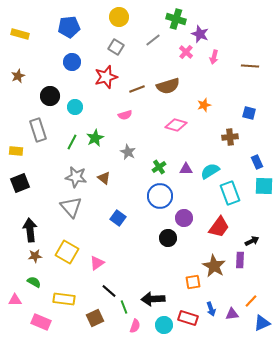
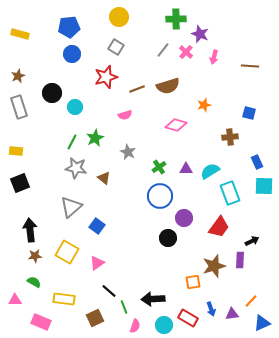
green cross at (176, 19): rotated 18 degrees counterclockwise
gray line at (153, 40): moved 10 px right, 10 px down; rotated 14 degrees counterclockwise
blue circle at (72, 62): moved 8 px up
black circle at (50, 96): moved 2 px right, 3 px up
gray rectangle at (38, 130): moved 19 px left, 23 px up
gray star at (76, 177): moved 9 px up
gray triangle at (71, 207): rotated 30 degrees clockwise
blue square at (118, 218): moved 21 px left, 8 px down
brown star at (214, 266): rotated 25 degrees clockwise
red rectangle at (188, 318): rotated 12 degrees clockwise
